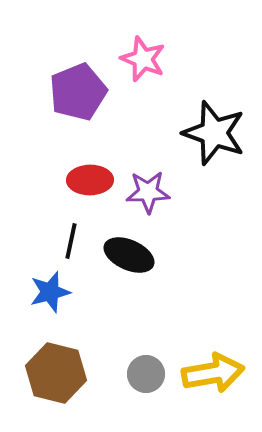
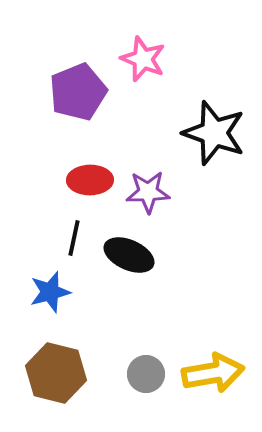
black line: moved 3 px right, 3 px up
